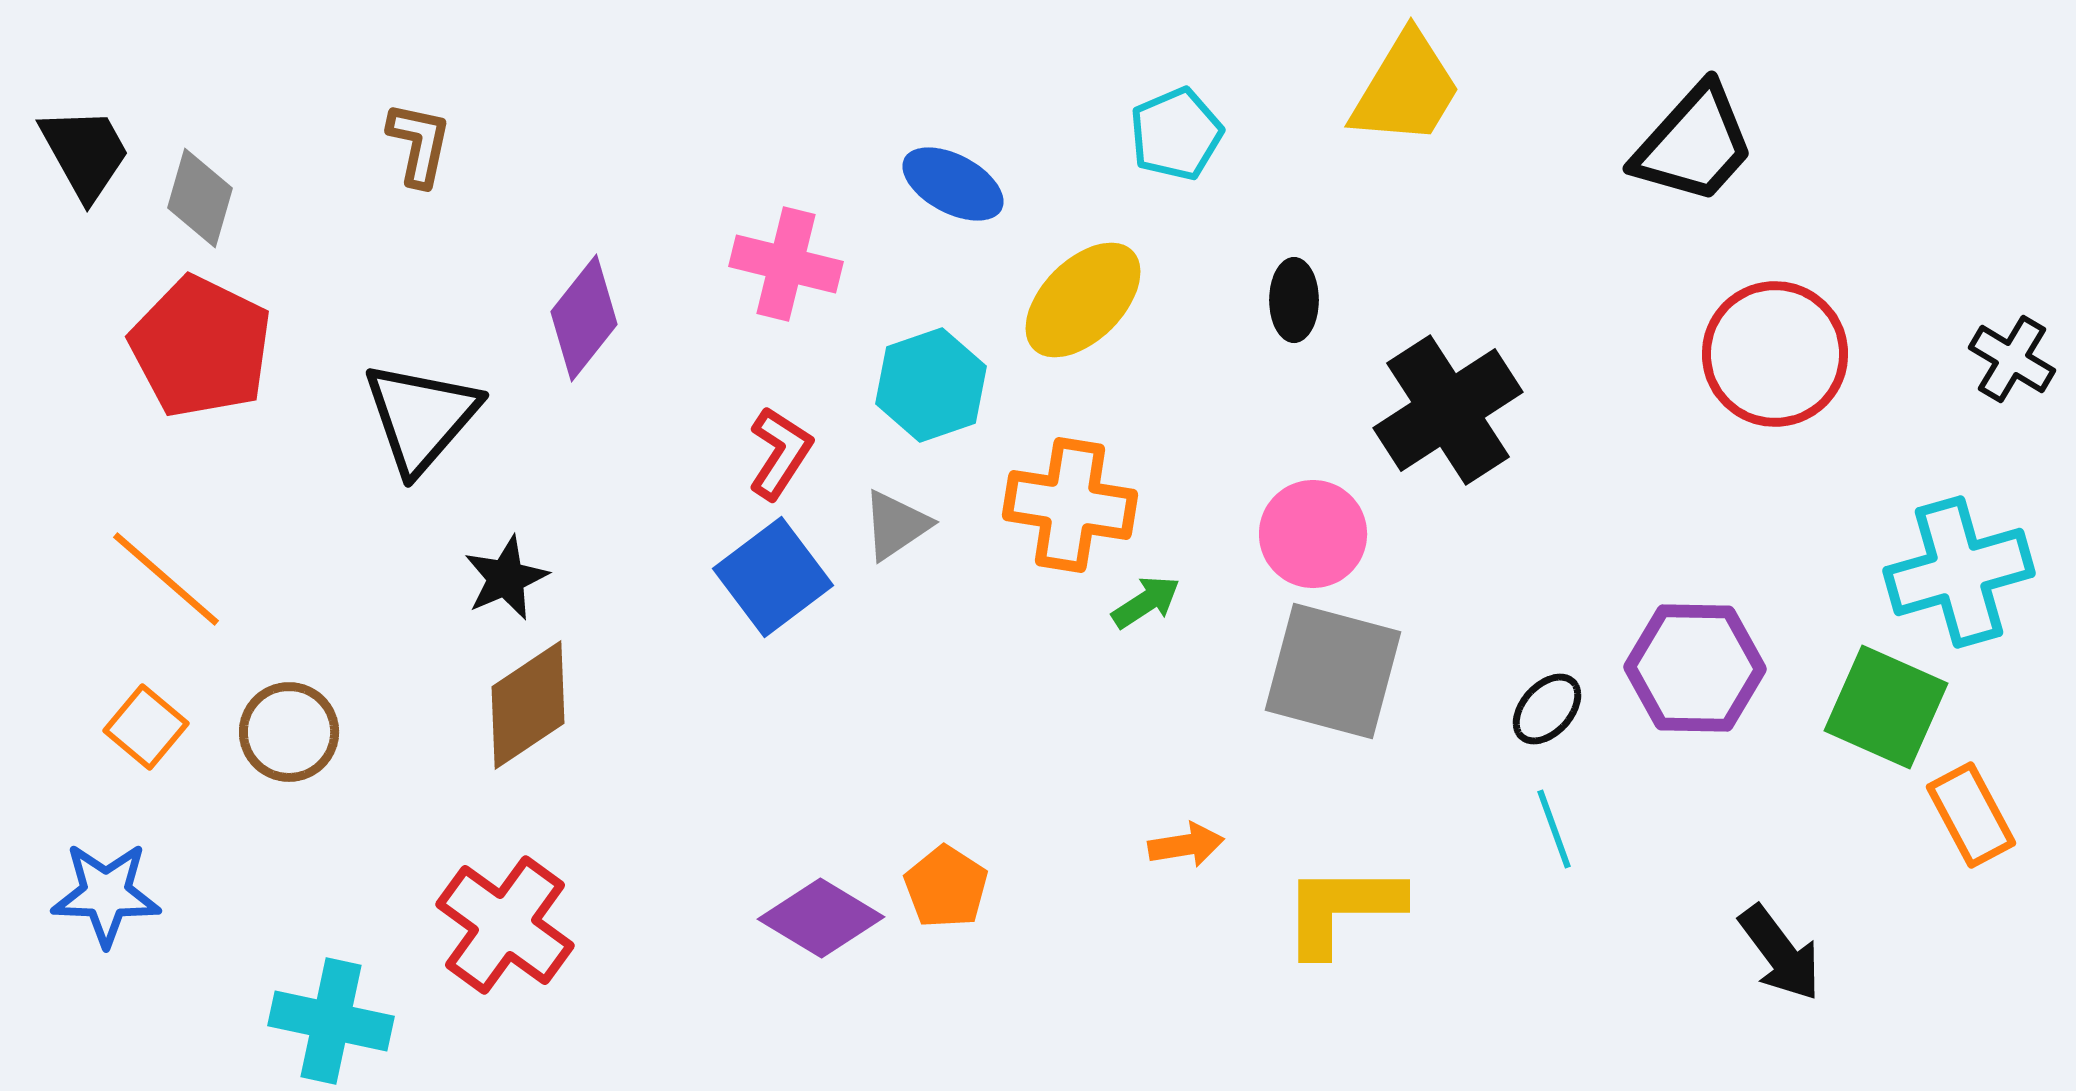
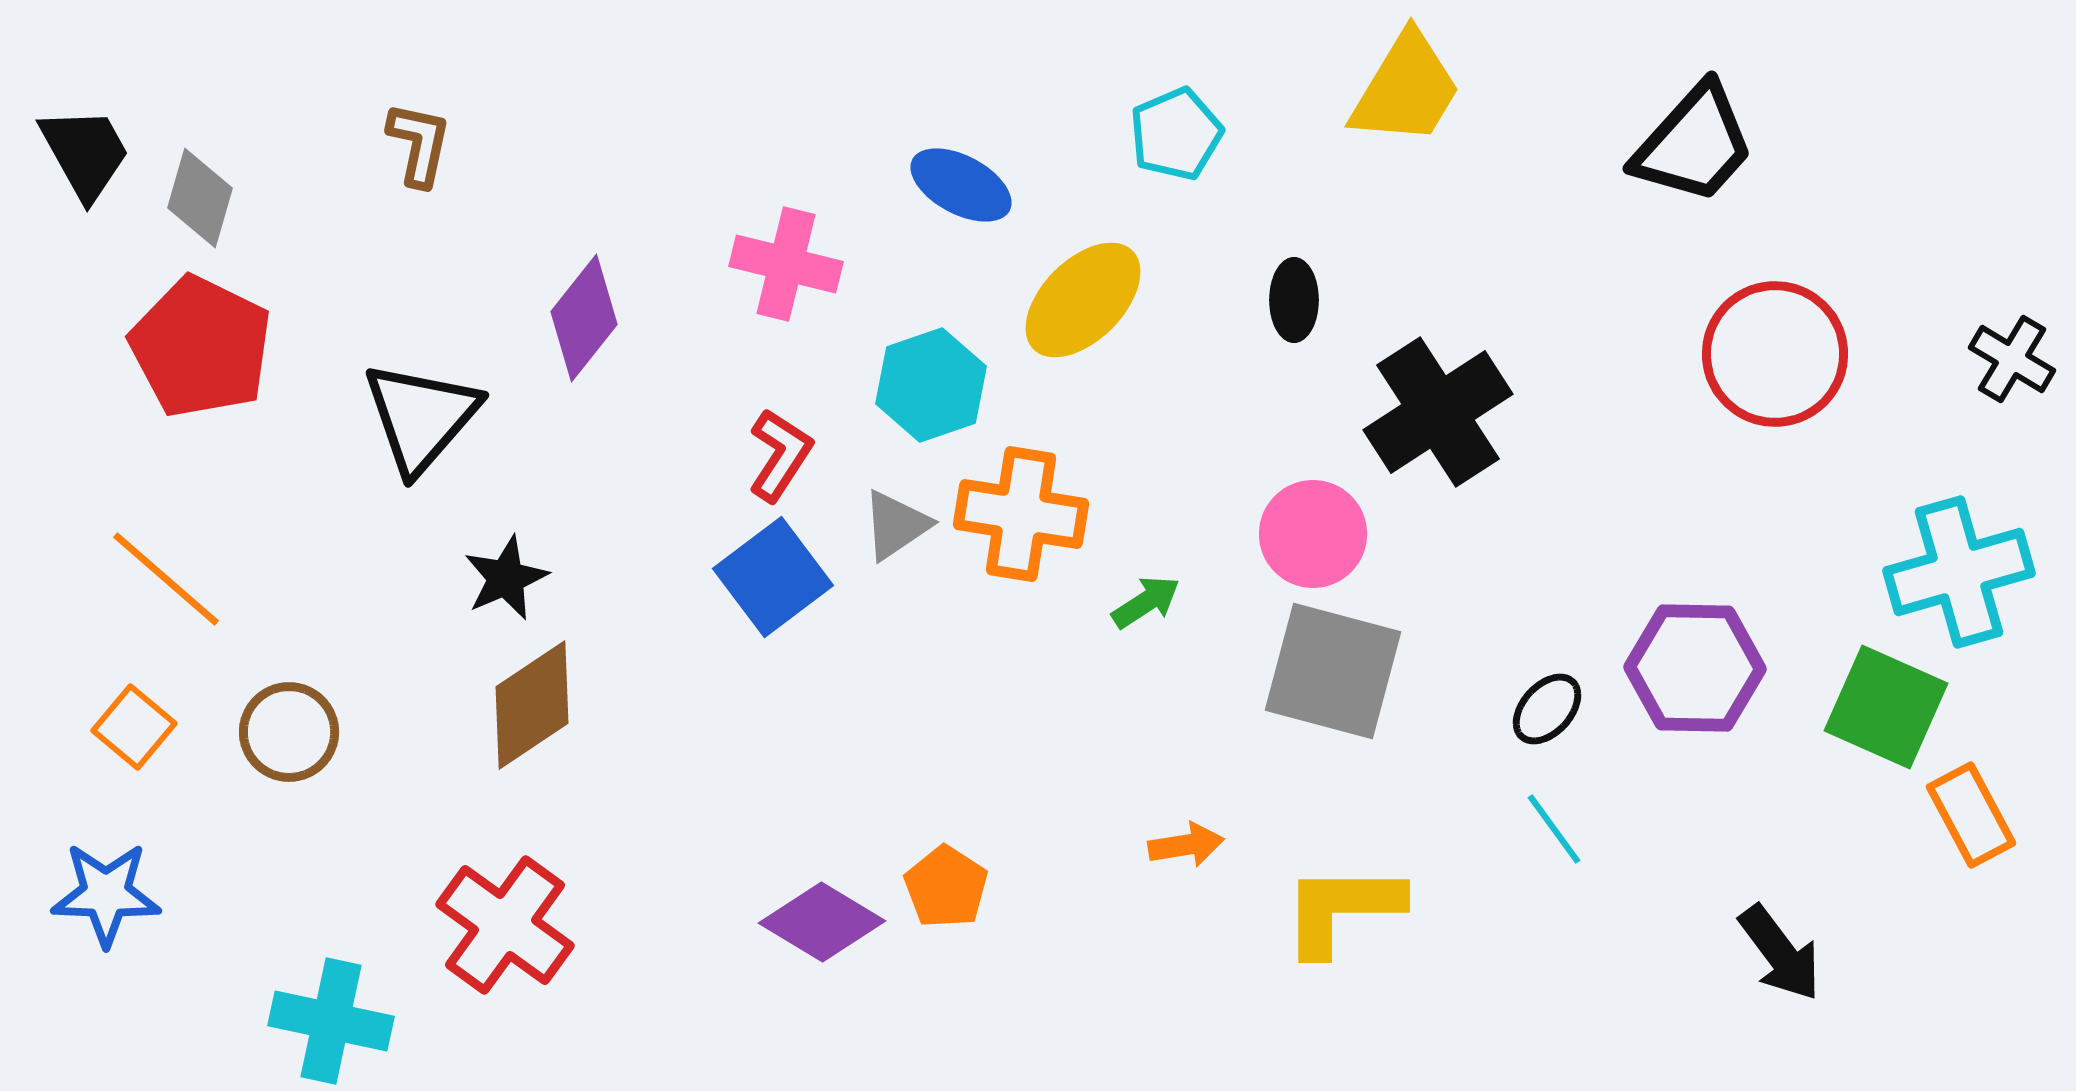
blue ellipse at (953, 184): moved 8 px right, 1 px down
black cross at (1448, 410): moved 10 px left, 2 px down
red L-shape at (780, 453): moved 2 px down
orange cross at (1070, 505): moved 49 px left, 9 px down
brown diamond at (528, 705): moved 4 px right
orange square at (146, 727): moved 12 px left
cyan line at (1554, 829): rotated 16 degrees counterclockwise
purple diamond at (821, 918): moved 1 px right, 4 px down
